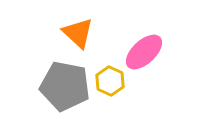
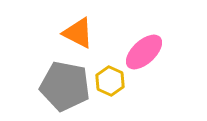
orange triangle: rotated 16 degrees counterclockwise
